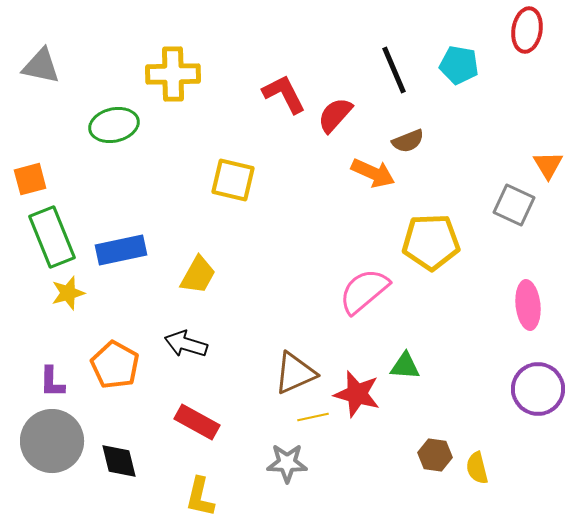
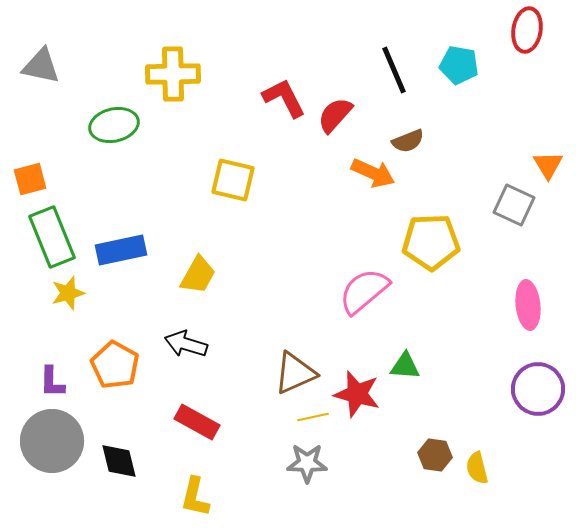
red L-shape: moved 4 px down
gray star: moved 20 px right
yellow L-shape: moved 5 px left
